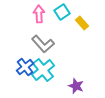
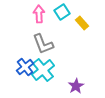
gray L-shape: rotated 20 degrees clockwise
purple star: rotated 21 degrees clockwise
